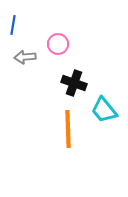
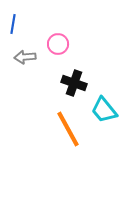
blue line: moved 1 px up
orange line: rotated 27 degrees counterclockwise
